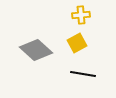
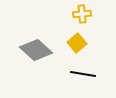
yellow cross: moved 1 px right, 1 px up
yellow square: rotated 12 degrees counterclockwise
